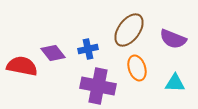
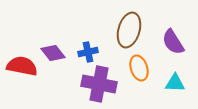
brown ellipse: rotated 20 degrees counterclockwise
purple semicircle: moved 3 px down; rotated 36 degrees clockwise
blue cross: moved 3 px down
orange ellipse: moved 2 px right
purple cross: moved 1 px right, 2 px up
